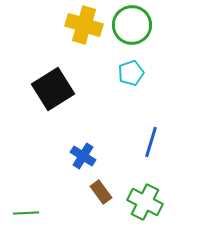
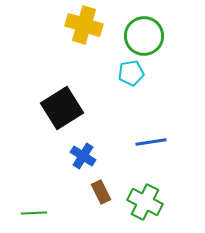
green circle: moved 12 px right, 11 px down
cyan pentagon: rotated 10 degrees clockwise
black square: moved 9 px right, 19 px down
blue line: rotated 64 degrees clockwise
brown rectangle: rotated 10 degrees clockwise
green line: moved 8 px right
